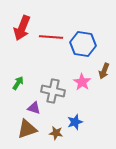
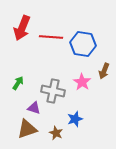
blue star: moved 3 px up
brown star: rotated 16 degrees clockwise
